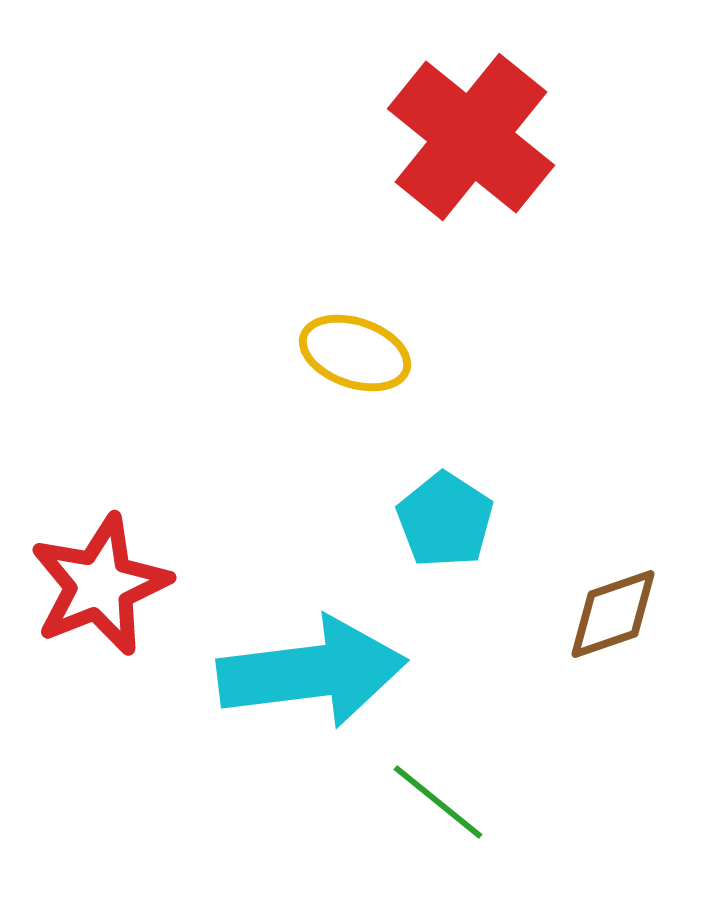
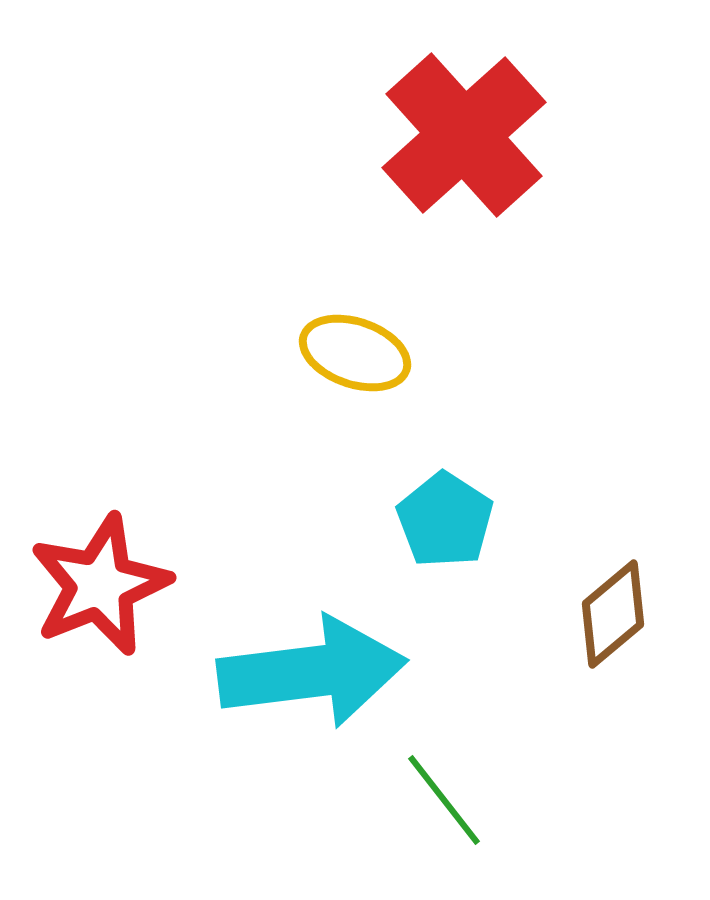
red cross: moved 7 px left, 2 px up; rotated 9 degrees clockwise
brown diamond: rotated 21 degrees counterclockwise
green line: moved 6 px right, 2 px up; rotated 13 degrees clockwise
